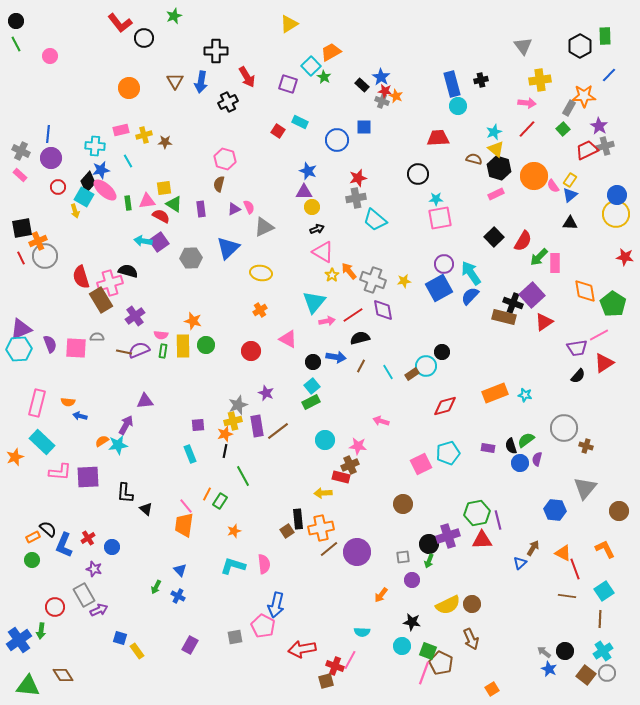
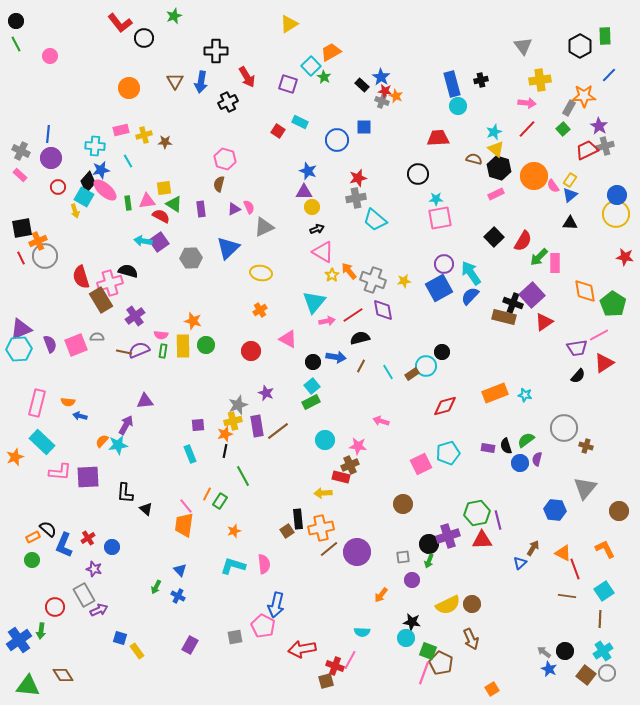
pink square at (76, 348): moved 3 px up; rotated 25 degrees counterclockwise
orange semicircle at (102, 441): rotated 16 degrees counterclockwise
black semicircle at (511, 446): moved 5 px left
cyan circle at (402, 646): moved 4 px right, 8 px up
